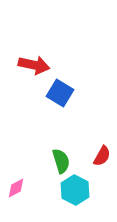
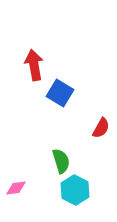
red arrow: rotated 112 degrees counterclockwise
red semicircle: moved 1 px left, 28 px up
pink diamond: rotated 20 degrees clockwise
